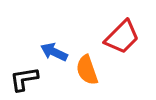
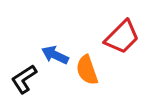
blue arrow: moved 1 px right, 3 px down
black L-shape: rotated 24 degrees counterclockwise
